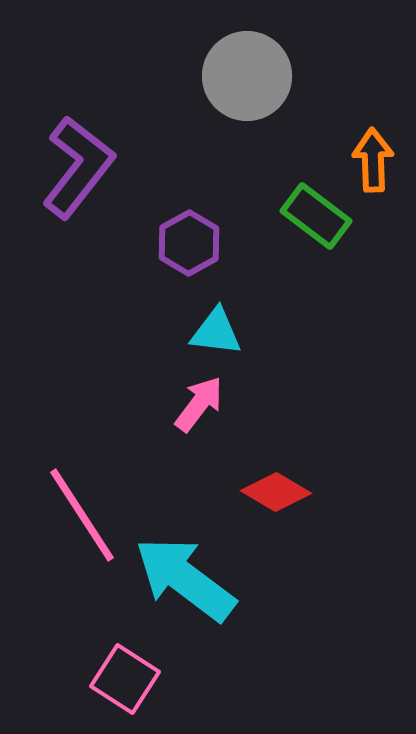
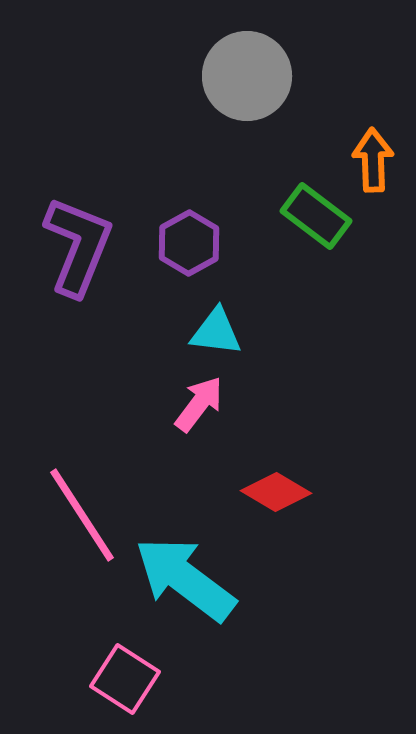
purple L-shape: moved 79 px down; rotated 16 degrees counterclockwise
